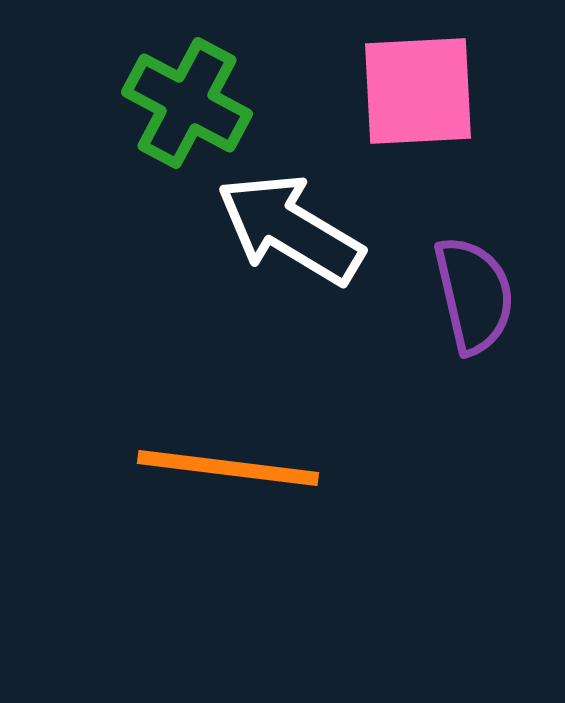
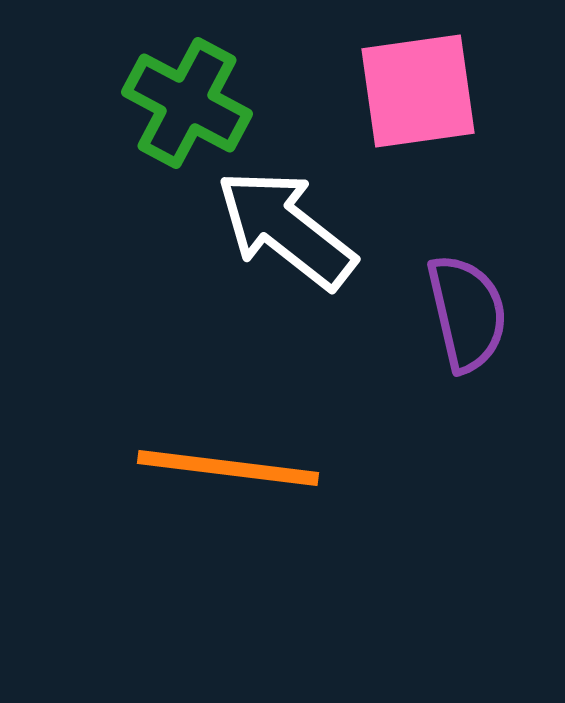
pink square: rotated 5 degrees counterclockwise
white arrow: moved 4 px left; rotated 7 degrees clockwise
purple semicircle: moved 7 px left, 18 px down
